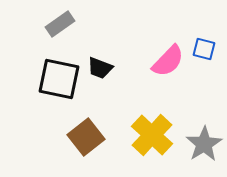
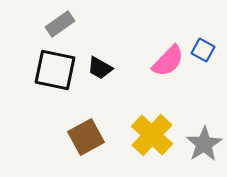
blue square: moved 1 px left, 1 px down; rotated 15 degrees clockwise
black trapezoid: rotated 8 degrees clockwise
black square: moved 4 px left, 9 px up
brown square: rotated 9 degrees clockwise
